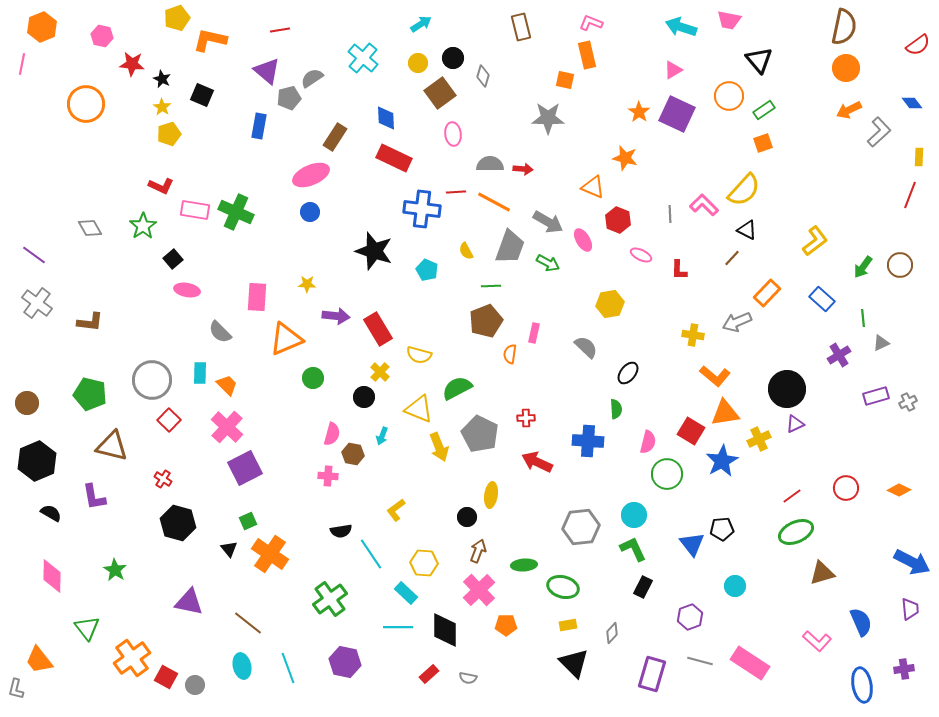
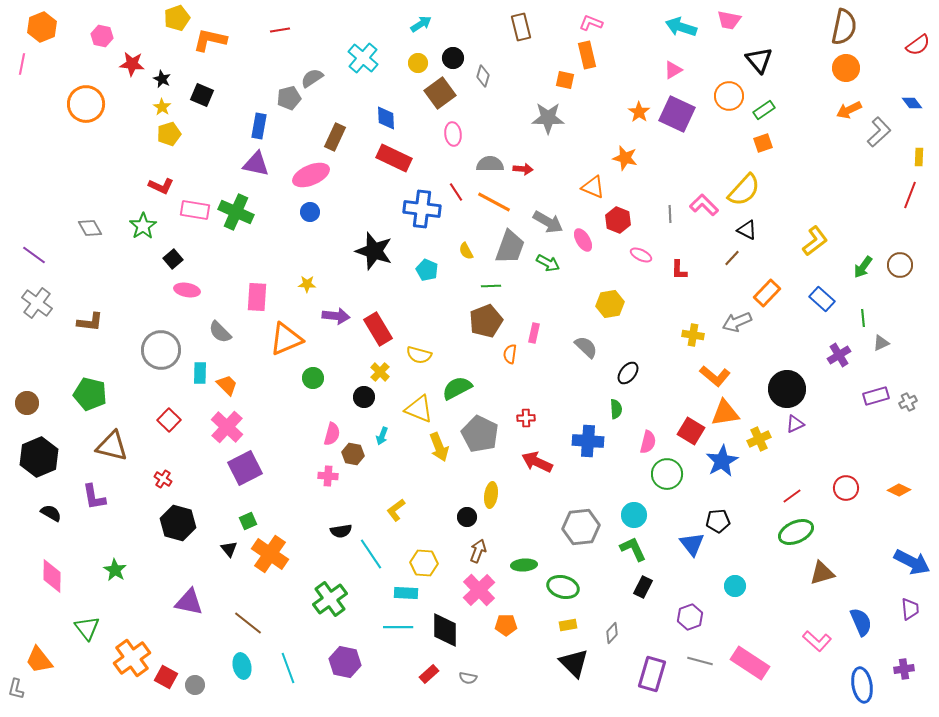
purple triangle at (267, 71): moved 11 px left, 93 px down; rotated 28 degrees counterclockwise
brown rectangle at (335, 137): rotated 8 degrees counterclockwise
red line at (456, 192): rotated 60 degrees clockwise
gray circle at (152, 380): moved 9 px right, 30 px up
black hexagon at (37, 461): moved 2 px right, 4 px up
black pentagon at (722, 529): moved 4 px left, 8 px up
cyan rectangle at (406, 593): rotated 40 degrees counterclockwise
